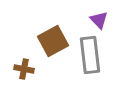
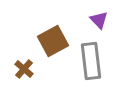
gray rectangle: moved 1 px right, 6 px down
brown cross: rotated 30 degrees clockwise
